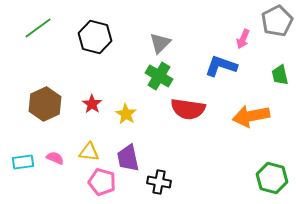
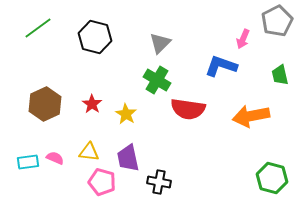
green cross: moved 2 px left, 4 px down
cyan rectangle: moved 5 px right
